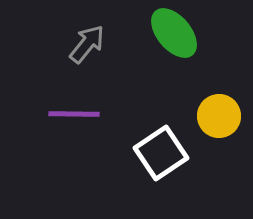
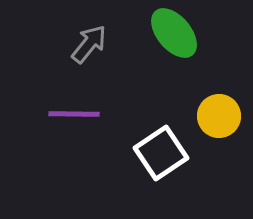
gray arrow: moved 2 px right
